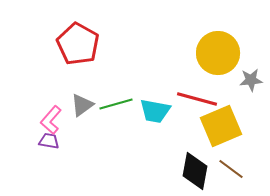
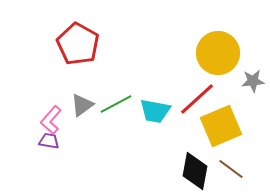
gray star: moved 2 px right, 1 px down
red line: rotated 57 degrees counterclockwise
green line: rotated 12 degrees counterclockwise
